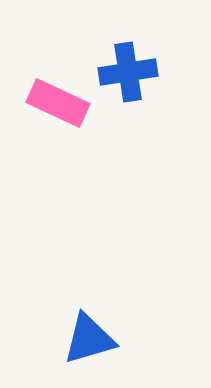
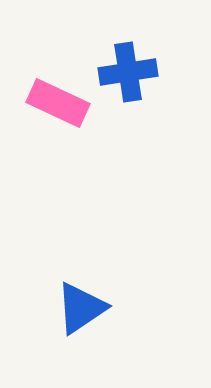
blue triangle: moved 8 px left, 31 px up; rotated 18 degrees counterclockwise
